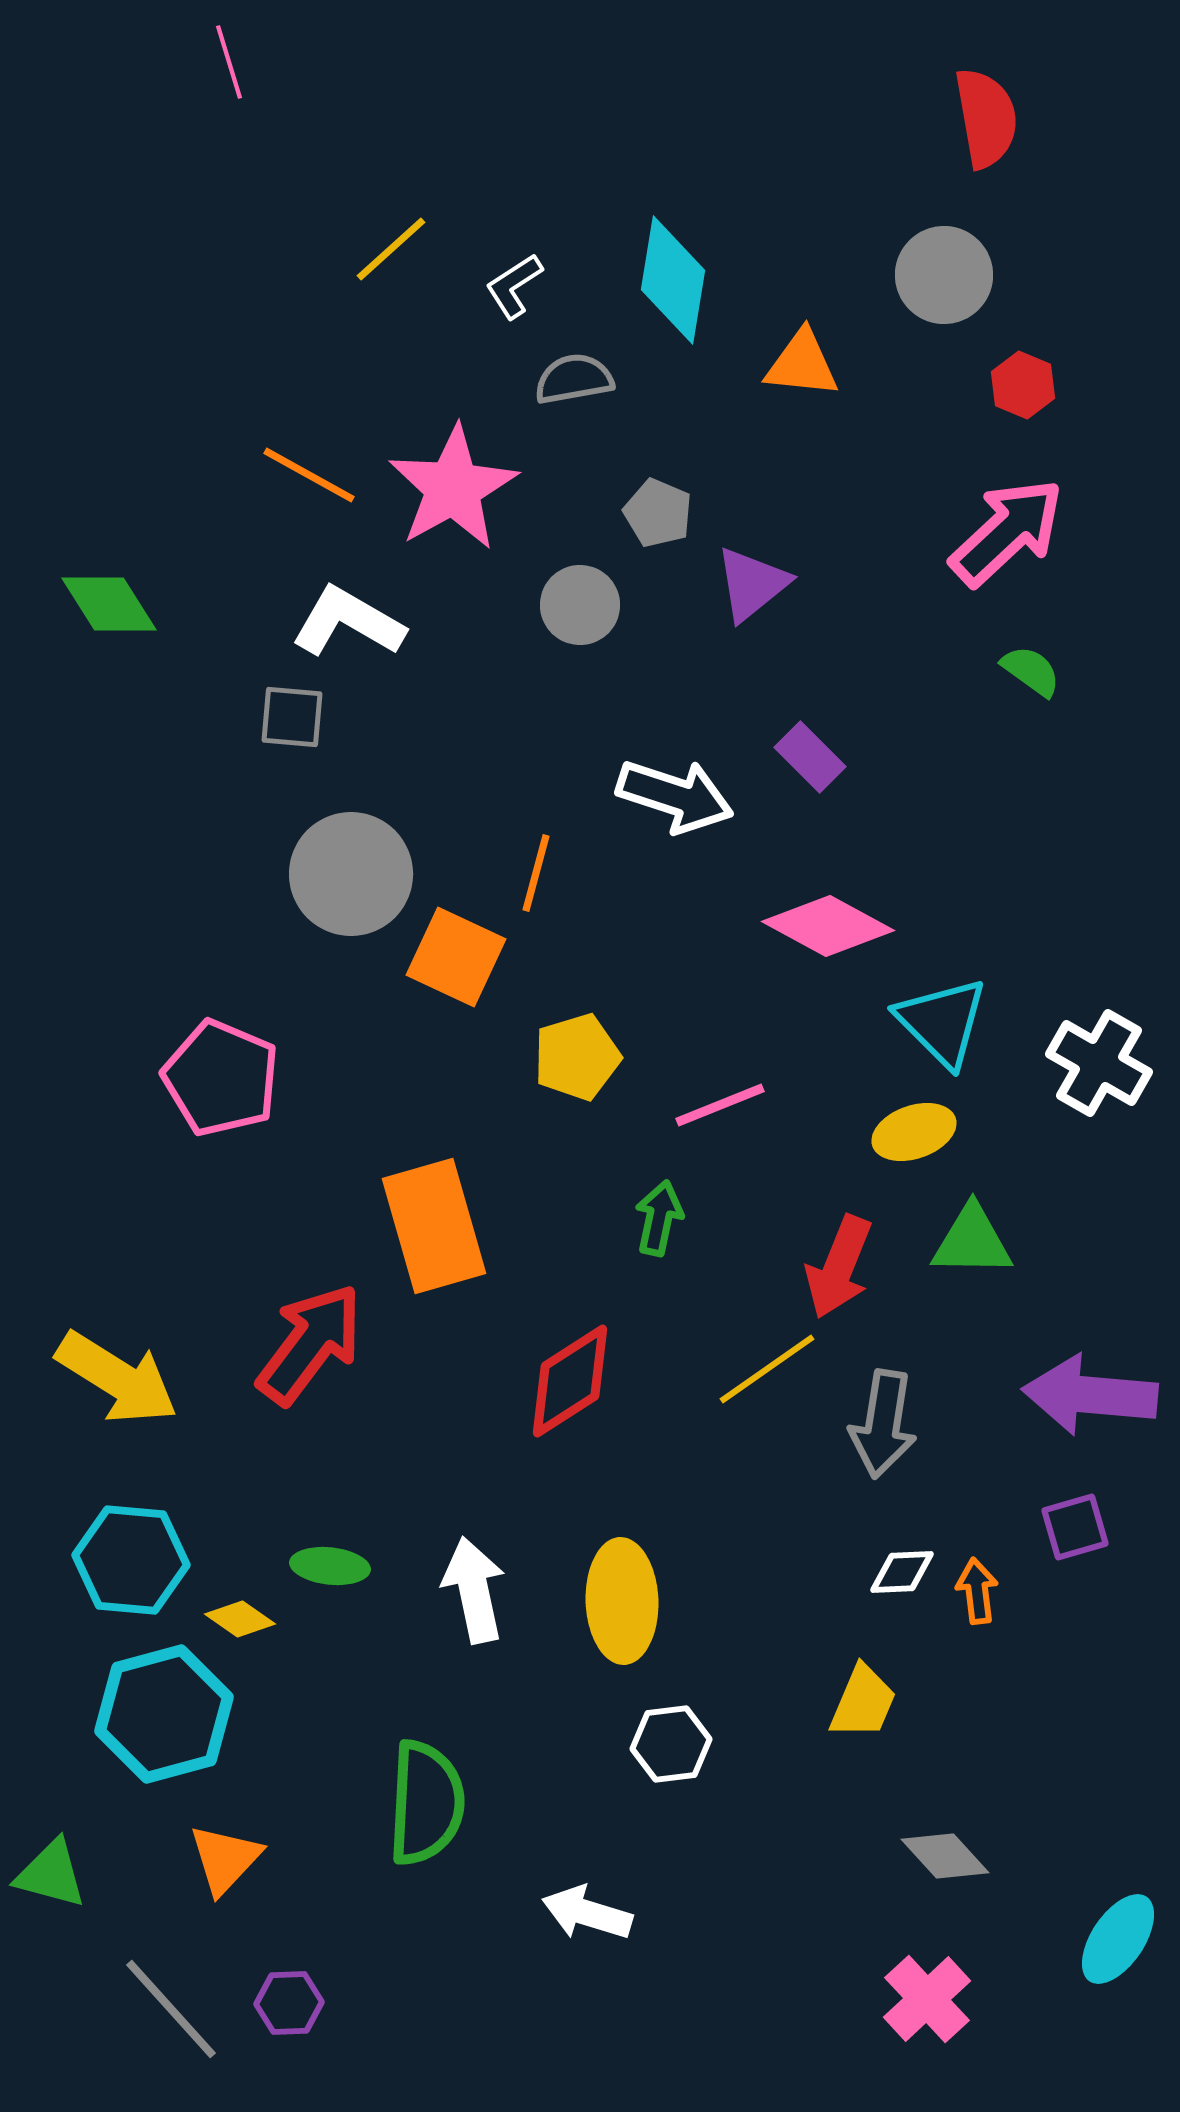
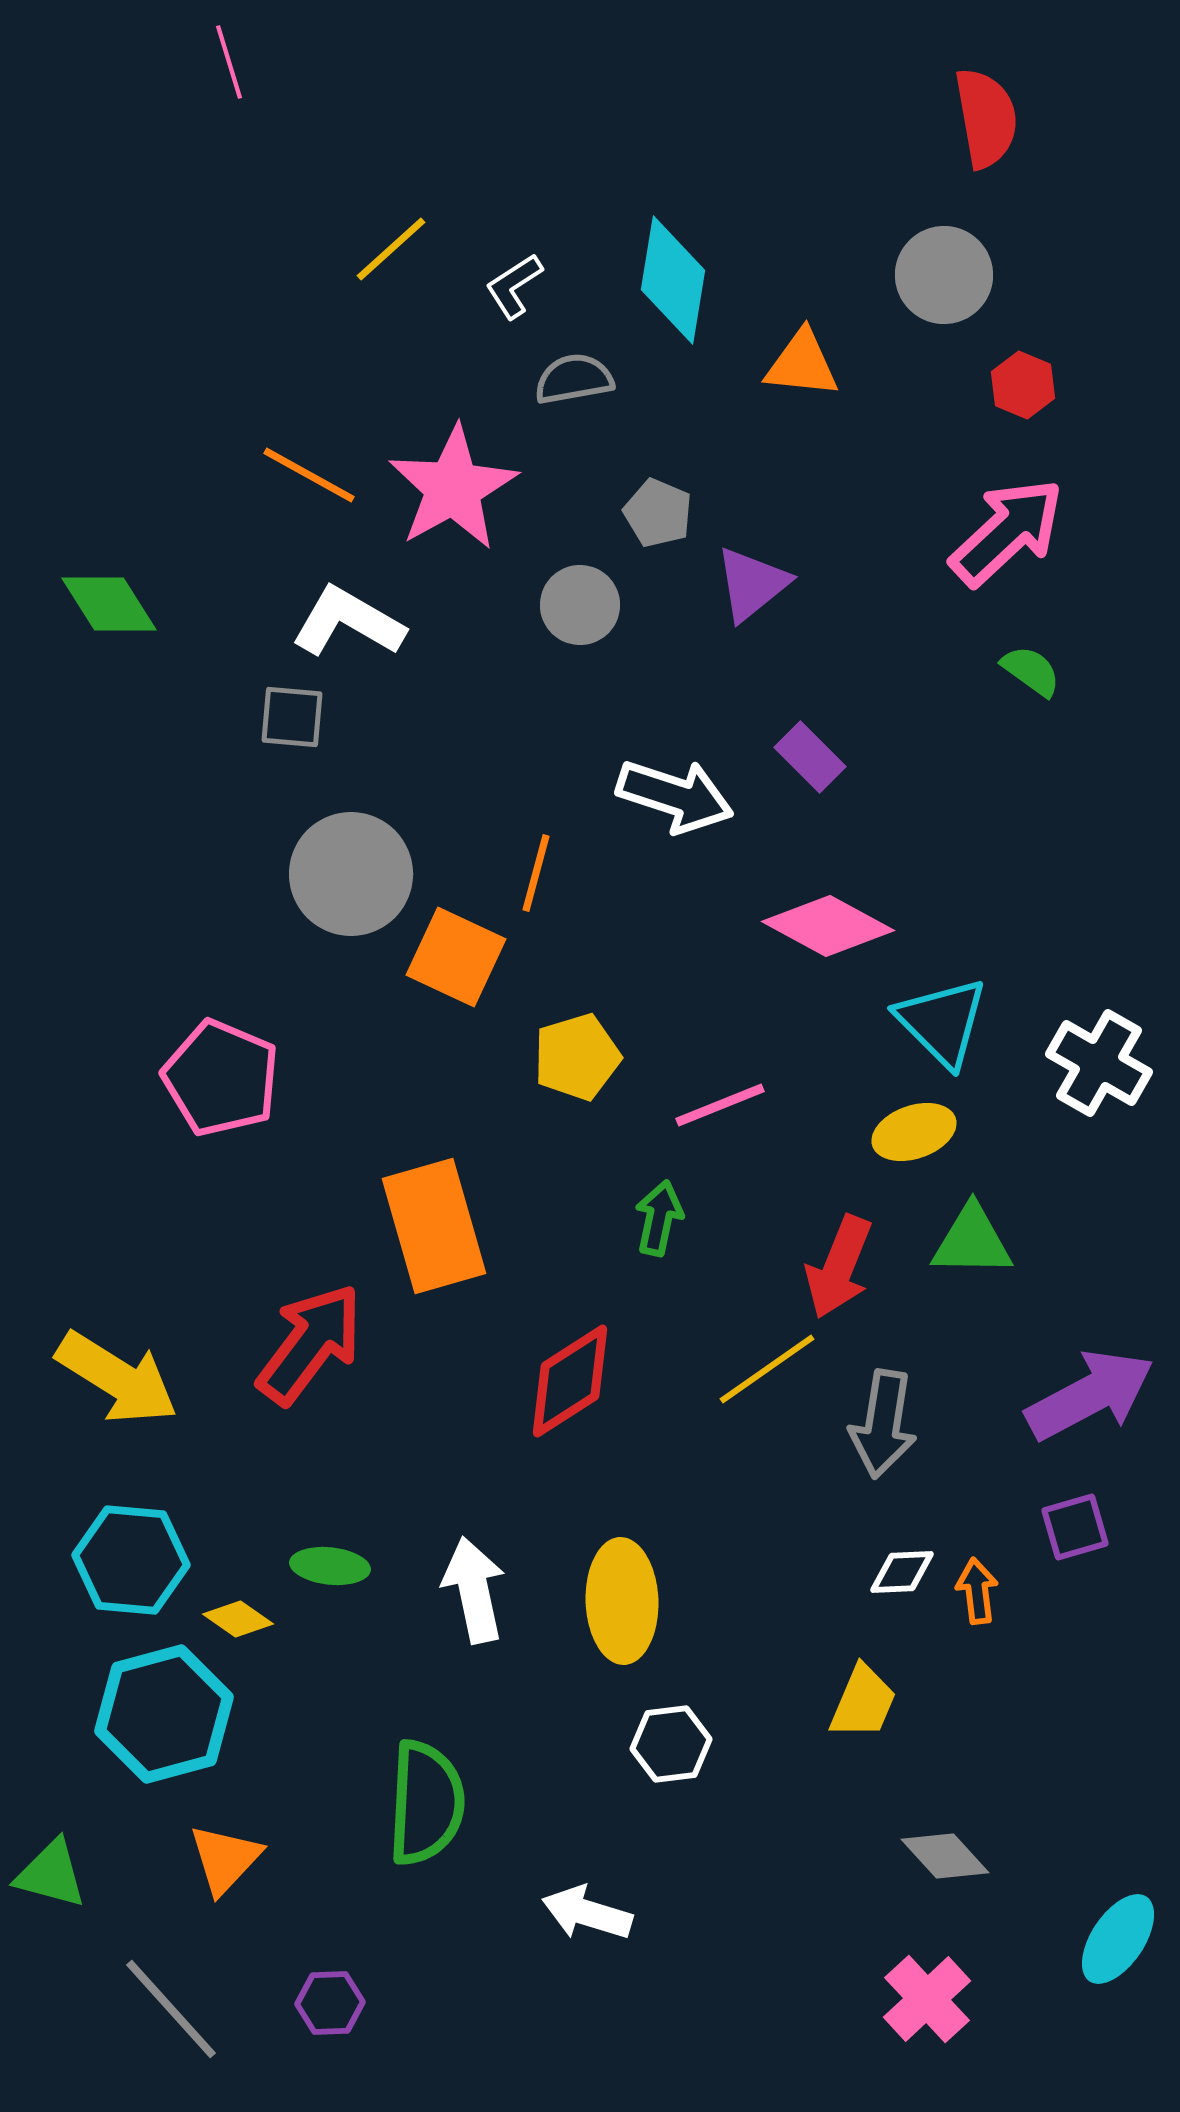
purple arrow at (1090, 1395): rotated 147 degrees clockwise
yellow diamond at (240, 1619): moved 2 px left
purple hexagon at (289, 2003): moved 41 px right
